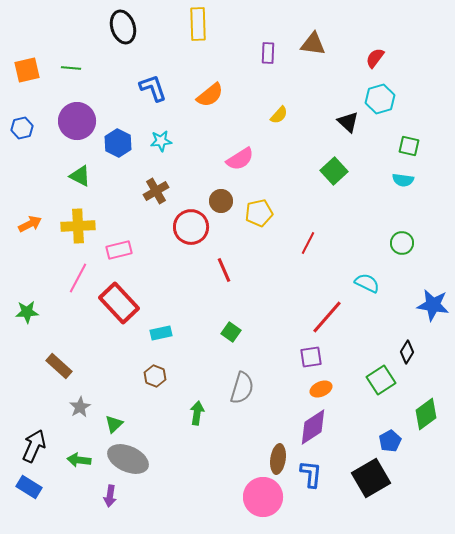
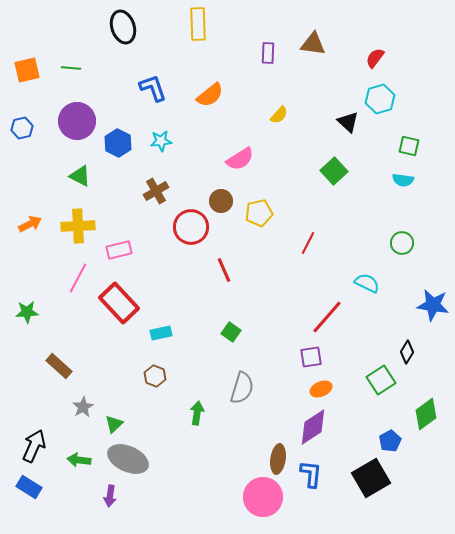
gray star at (80, 407): moved 3 px right
